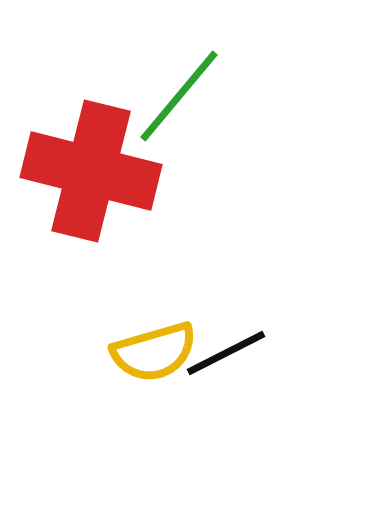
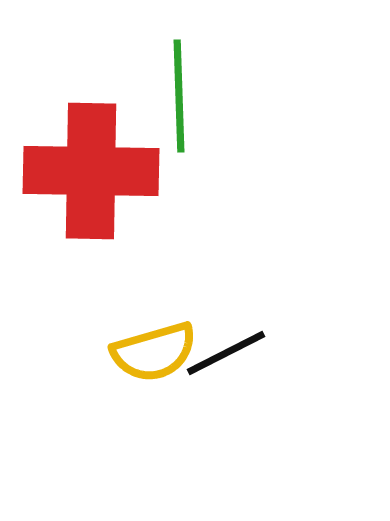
green line: rotated 42 degrees counterclockwise
red cross: rotated 13 degrees counterclockwise
